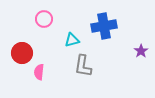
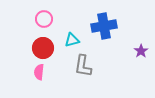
red circle: moved 21 px right, 5 px up
